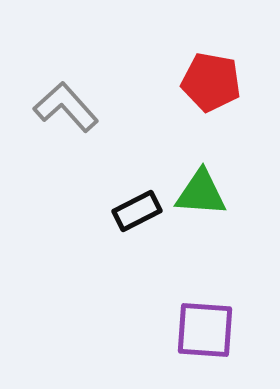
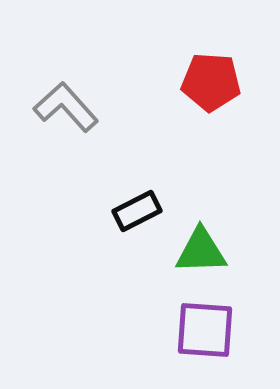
red pentagon: rotated 6 degrees counterclockwise
green triangle: moved 58 px down; rotated 6 degrees counterclockwise
